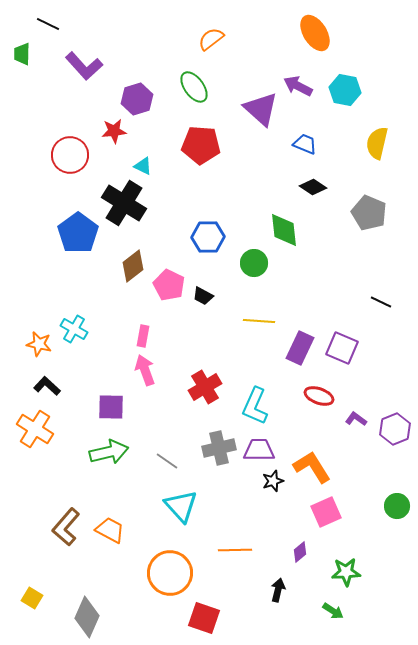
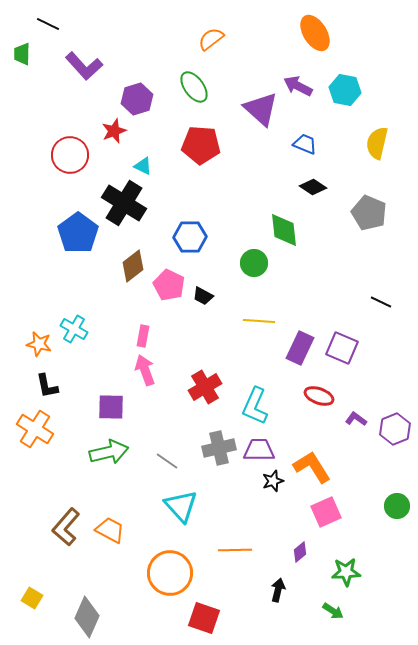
red star at (114, 131): rotated 15 degrees counterclockwise
blue hexagon at (208, 237): moved 18 px left
black L-shape at (47, 386): rotated 144 degrees counterclockwise
